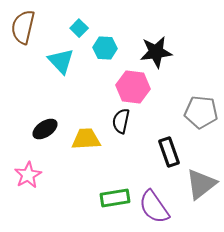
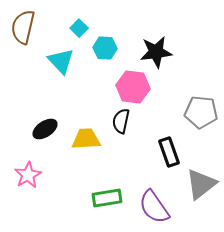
green rectangle: moved 8 px left
